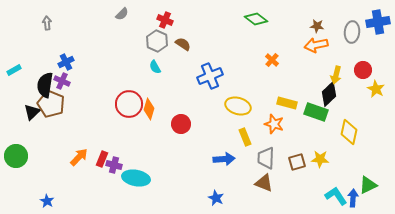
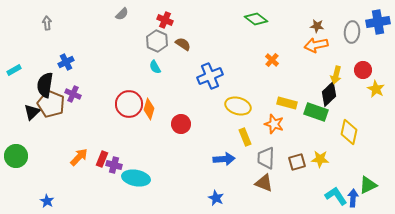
purple cross at (62, 81): moved 11 px right, 13 px down
